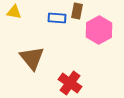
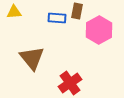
yellow triangle: rotated 14 degrees counterclockwise
red cross: rotated 20 degrees clockwise
